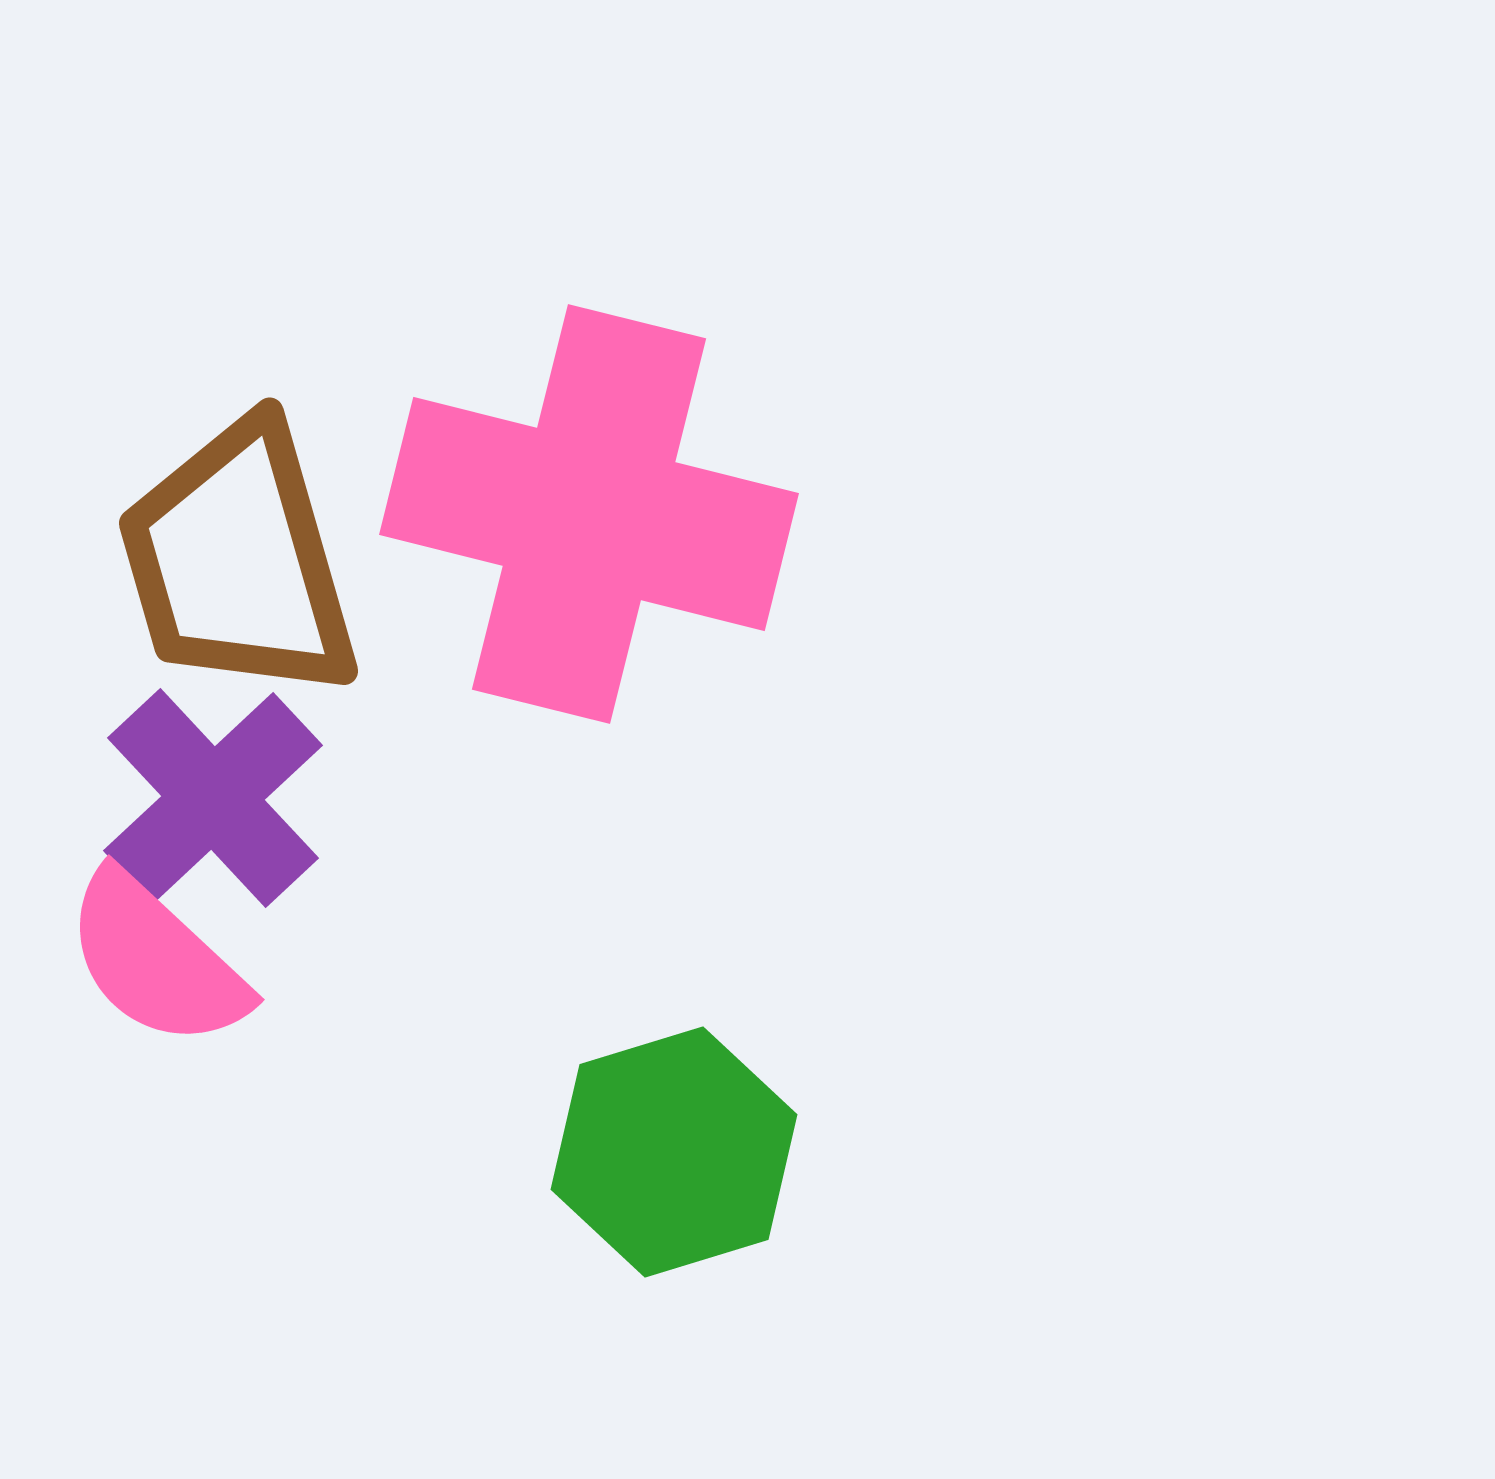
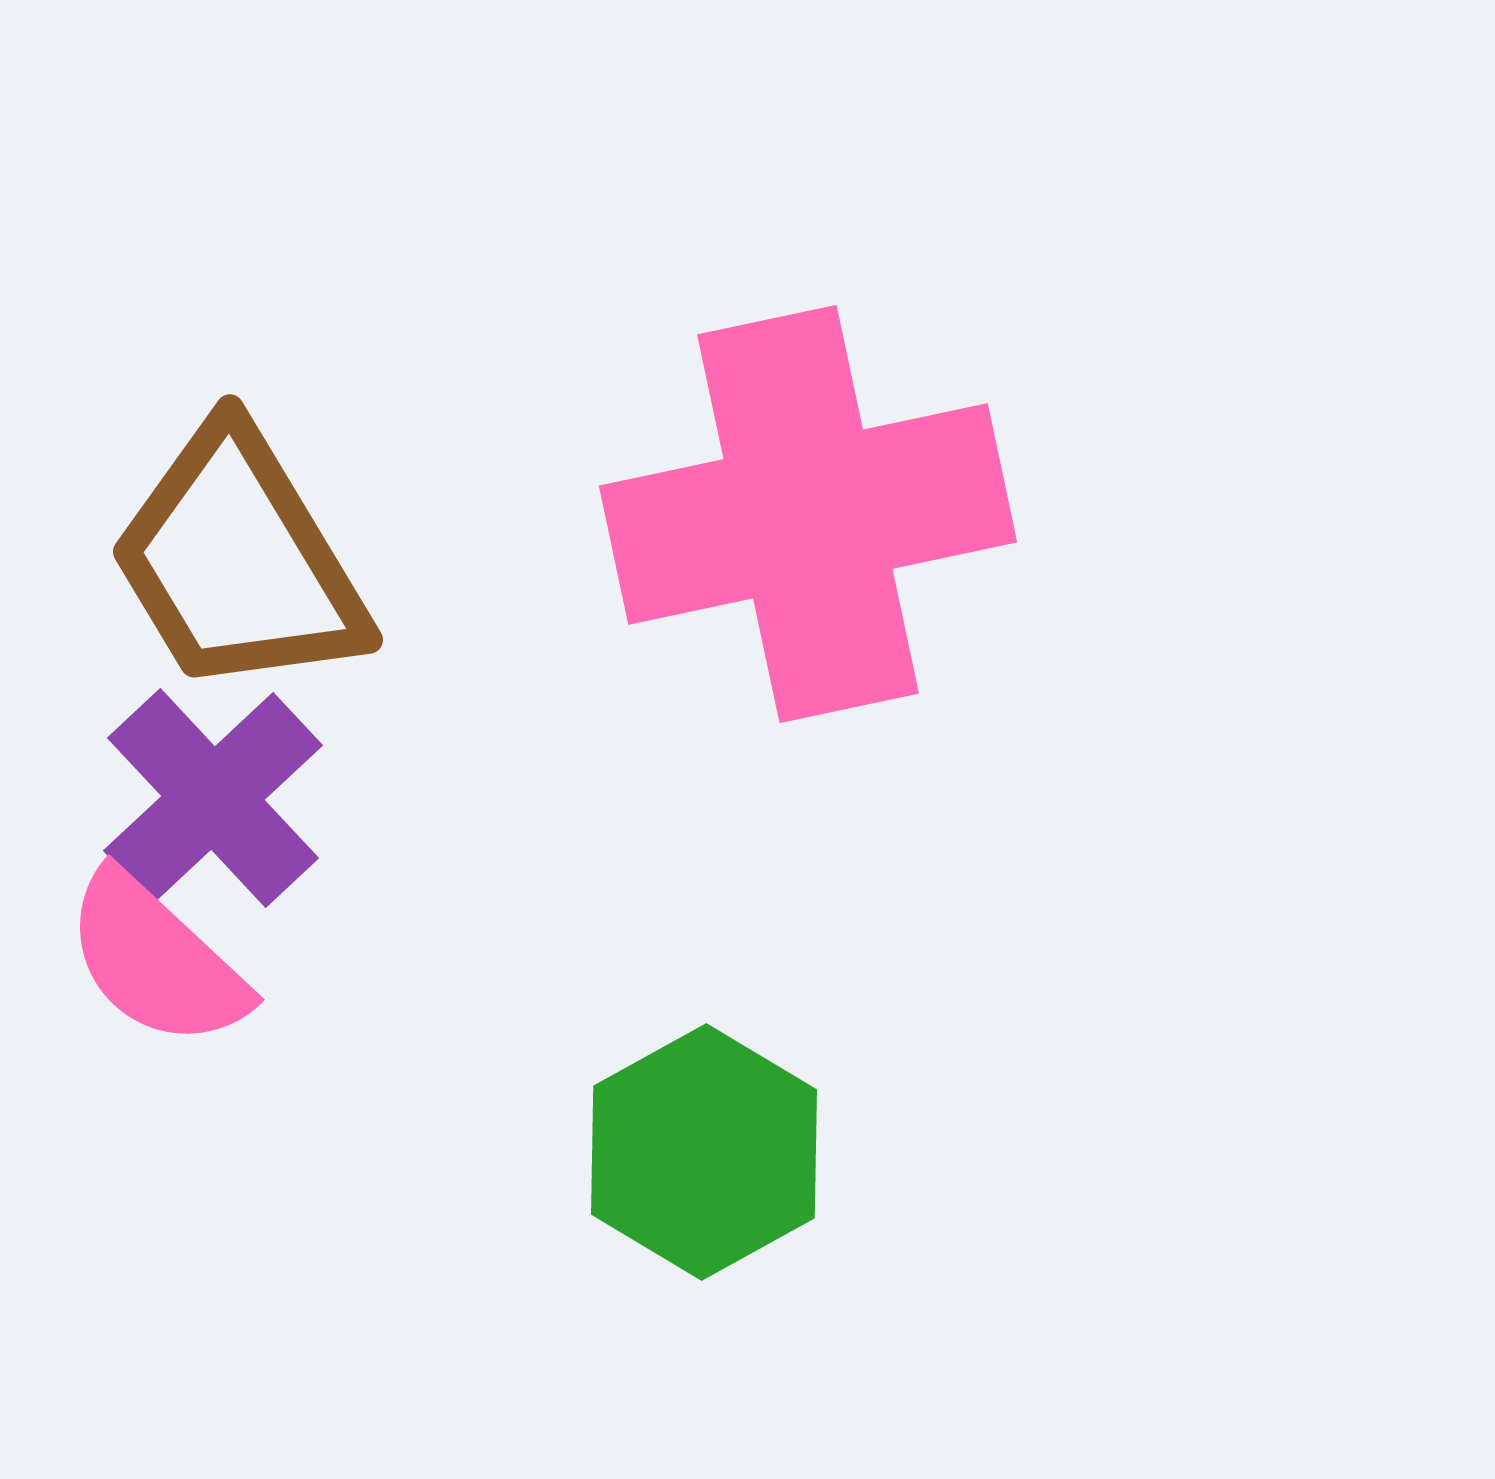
pink cross: moved 219 px right; rotated 26 degrees counterclockwise
brown trapezoid: rotated 15 degrees counterclockwise
green hexagon: moved 30 px right; rotated 12 degrees counterclockwise
